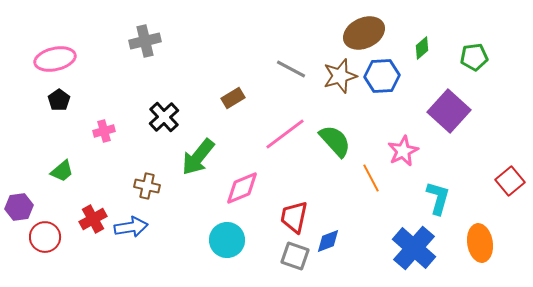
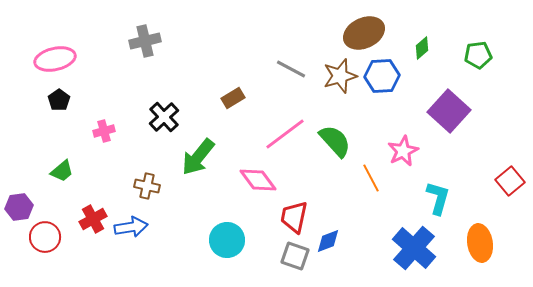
green pentagon: moved 4 px right, 2 px up
pink diamond: moved 16 px right, 8 px up; rotated 75 degrees clockwise
